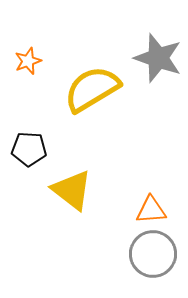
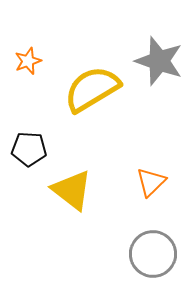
gray star: moved 1 px right, 3 px down
orange triangle: moved 28 px up; rotated 40 degrees counterclockwise
